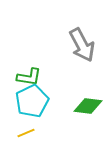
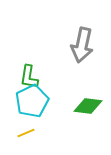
gray arrow: rotated 40 degrees clockwise
green L-shape: rotated 90 degrees clockwise
